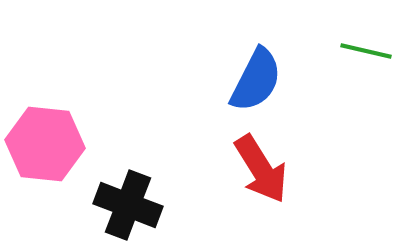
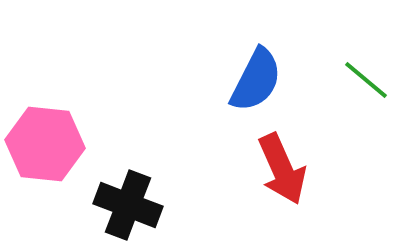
green line: moved 29 px down; rotated 27 degrees clockwise
red arrow: moved 21 px right; rotated 8 degrees clockwise
